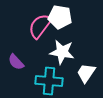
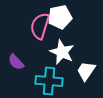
white pentagon: rotated 20 degrees counterclockwise
pink semicircle: rotated 20 degrees counterclockwise
white star: rotated 15 degrees clockwise
white trapezoid: moved 2 px up
